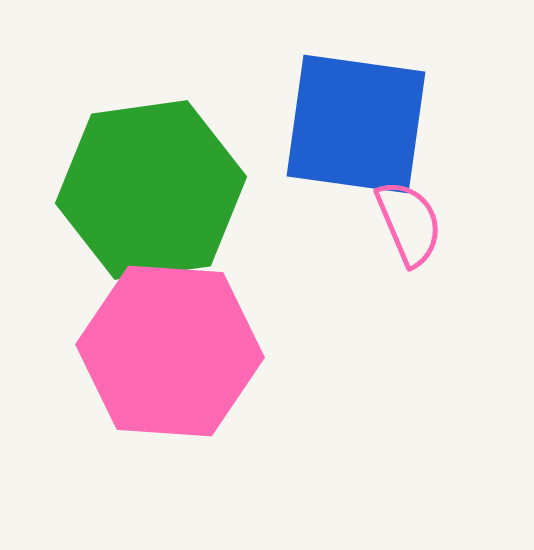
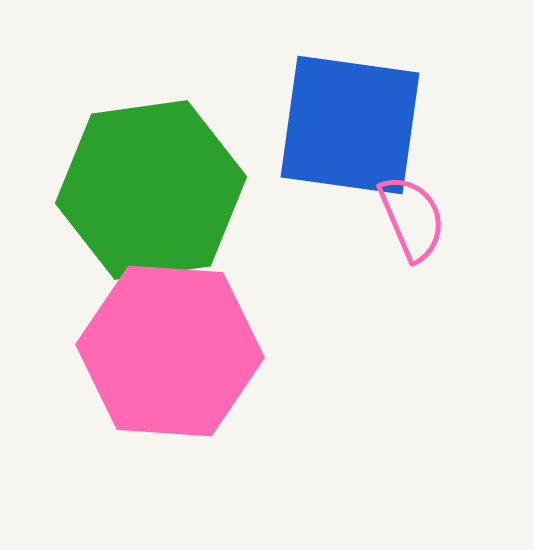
blue square: moved 6 px left, 1 px down
pink semicircle: moved 3 px right, 5 px up
